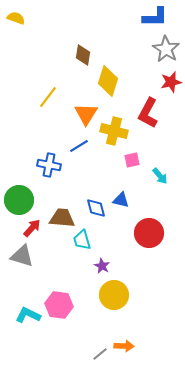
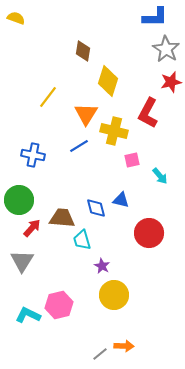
brown diamond: moved 4 px up
blue cross: moved 16 px left, 10 px up
gray triangle: moved 5 px down; rotated 45 degrees clockwise
pink hexagon: rotated 20 degrees counterclockwise
